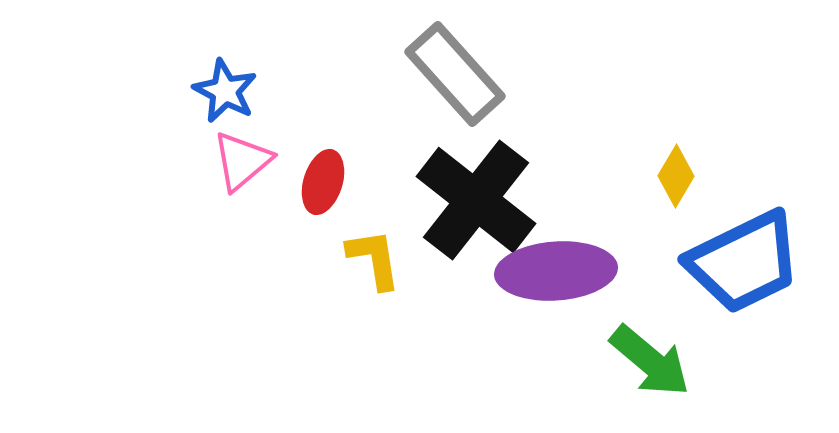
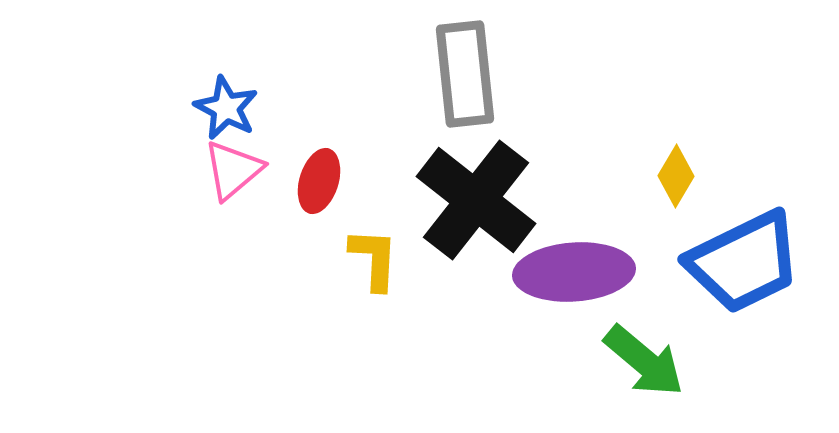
gray rectangle: moved 10 px right; rotated 36 degrees clockwise
blue star: moved 1 px right, 17 px down
pink triangle: moved 9 px left, 9 px down
red ellipse: moved 4 px left, 1 px up
yellow L-shape: rotated 12 degrees clockwise
purple ellipse: moved 18 px right, 1 px down
green arrow: moved 6 px left
